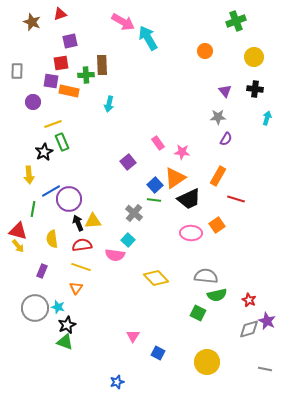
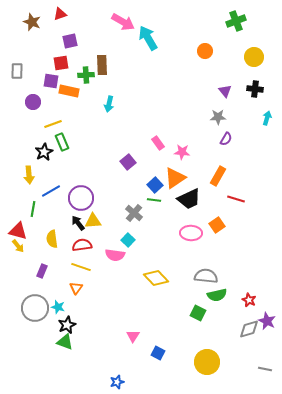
purple circle at (69, 199): moved 12 px right, 1 px up
black arrow at (78, 223): rotated 14 degrees counterclockwise
